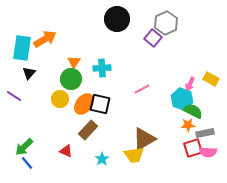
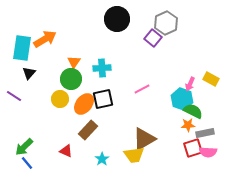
black square: moved 3 px right, 5 px up; rotated 25 degrees counterclockwise
